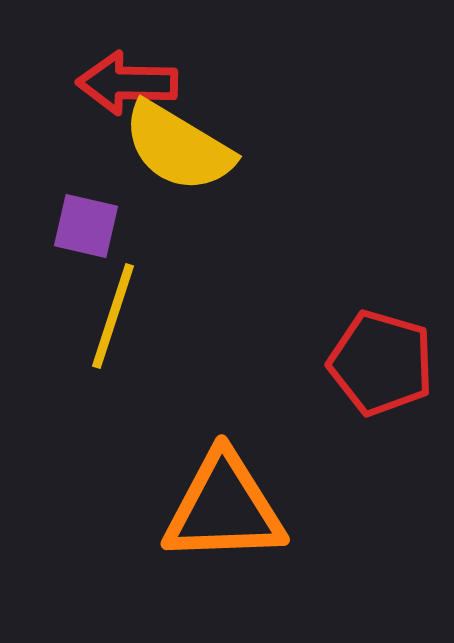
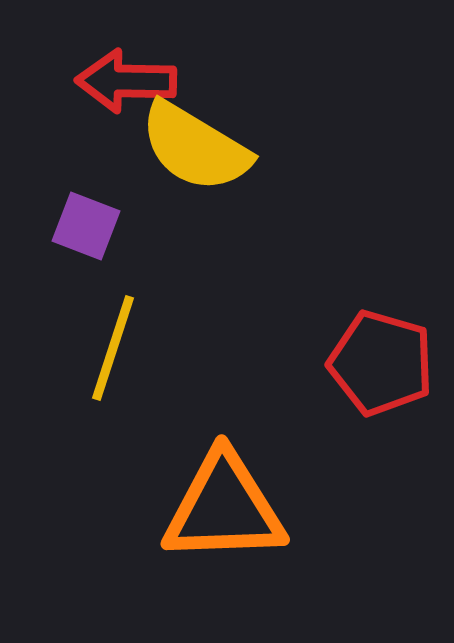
red arrow: moved 1 px left, 2 px up
yellow semicircle: moved 17 px right
purple square: rotated 8 degrees clockwise
yellow line: moved 32 px down
